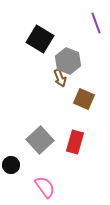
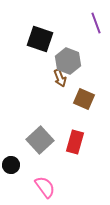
black square: rotated 12 degrees counterclockwise
